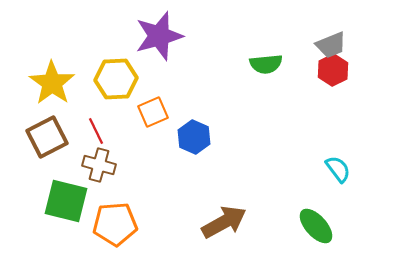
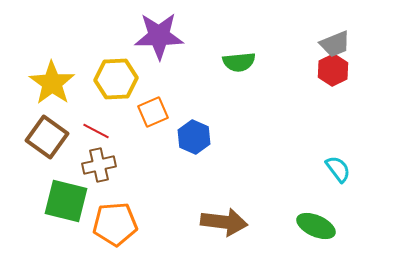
purple star: rotated 15 degrees clockwise
gray trapezoid: moved 4 px right, 1 px up
green semicircle: moved 27 px left, 2 px up
red line: rotated 36 degrees counterclockwise
brown square: rotated 27 degrees counterclockwise
brown cross: rotated 28 degrees counterclockwise
brown arrow: rotated 36 degrees clockwise
green ellipse: rotated 24 degrees counterclockwise
